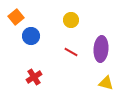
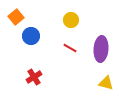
red line: moved 1 px left, 4 px up
